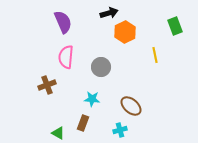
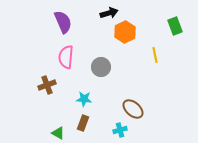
cyan star: moved 8 px left
brown ellipse: moved 2 px right, 3 px down
